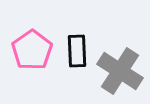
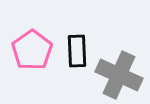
gray cross: moved 1 px left, 4 px down; rotated 9 degrees counterclockwise
